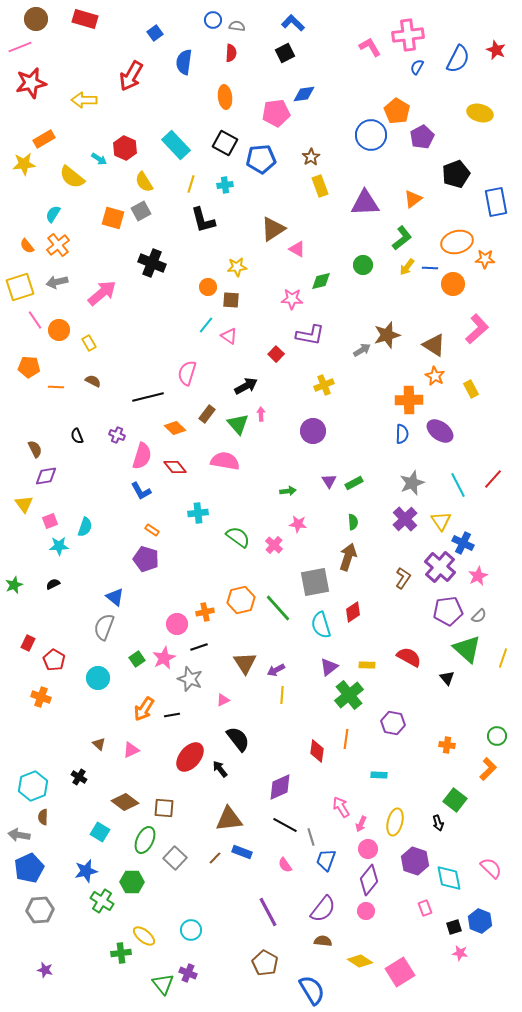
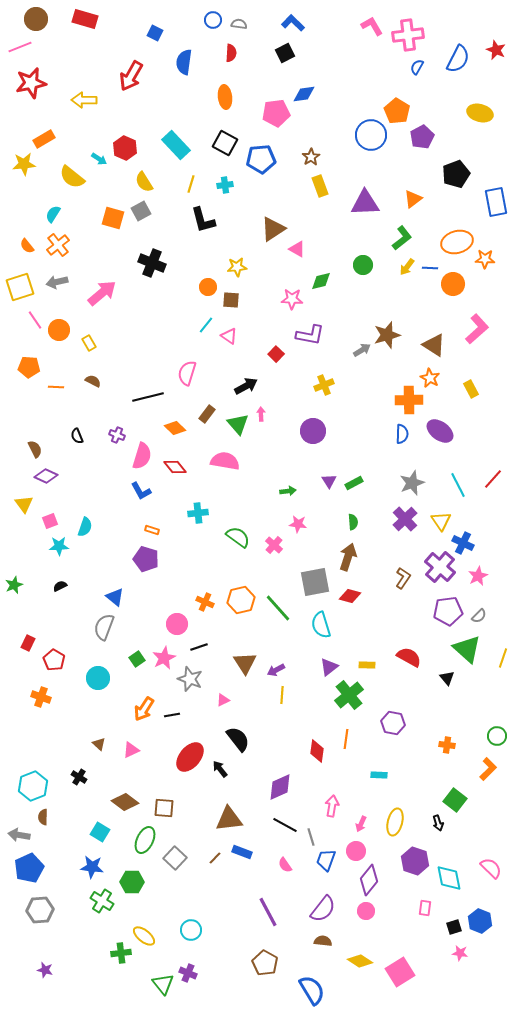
gray semicircle at (237, 26): moved 2 px right, 2 px up
blue square at (155, 33): rotated 28 degrees counterclockwise
pink L-shape at (370, 47): moved 2 px right, 21 px up
orange star at (435, 376): moved 5 px left, 2 px down
purple diamond at (46, 476): rotated 35 degrees clockwise
orange rectangle at (152, 530): rotated 16 degrees counterclockwise
black semicircle at (53, 584): moved 7 px right, 2 px down
orange cross at (205, 612): moved 10 px up; rotated 36 degrees clockwise
red diamond at (353, 612): moved 3 px left, 16 px up; rotated 50 degrees clockwise
pink arrow at (341, 807): moved 9 px left, 1 px up; rotated 40 degrees clockwise
pink circle at (368, 849): moved 12 px left, 2 px down
blue star at (86, 871): moved 6 px right, 4 px up; rotated 20 degrees clockwise
pink rectangle at (425, 908): rotated 28 degrees clockwise
